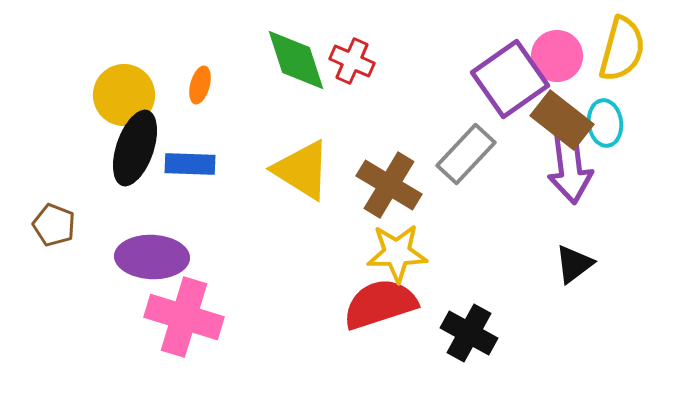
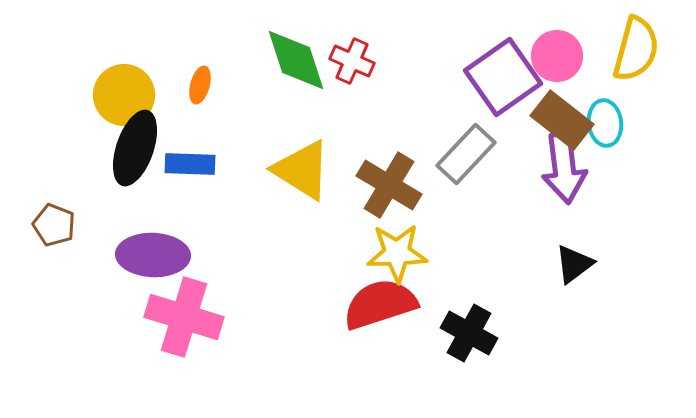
yellow semicircle: moved 14 px right
purple square: moved 7 px left, 2 px up
purple arrow: moved 6 px left
purple ellipse: moved 1 px right, 2 px up
